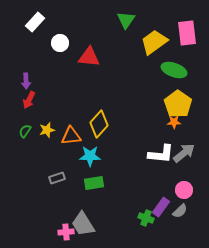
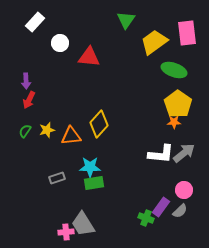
cyan star: moved 11 px down
